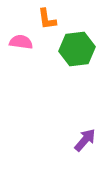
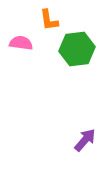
orange L-shape: moved 2 px right, 1 px down
pink semicircle: moved 1 px down
